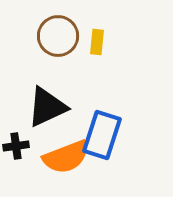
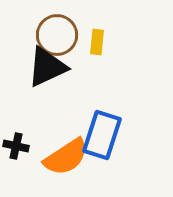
brown circle: moved 1 px left, 1 px up
black triangle: moved 40 px up
black cross: rotated 20 degrees clockwise
orange semicircle: rotated 12 degrees counterclockwise
